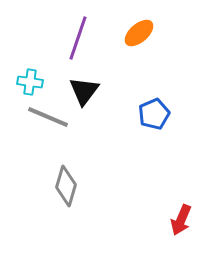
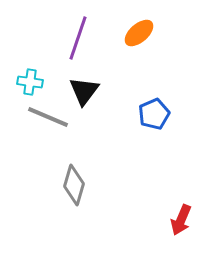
gray diamond: moved 8 px right, 1 px up
